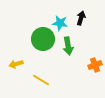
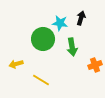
green arrow: moved 4 px right, 1 px down
